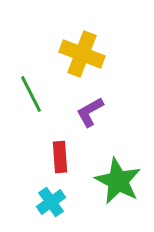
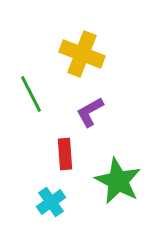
red rectangle: moved 5 px right, 3 px up
